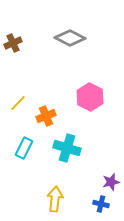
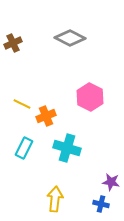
yellow line: moved 4 px right, 1 px down; rotated 72 degrees clockwise
purple star: rotated 24 degrees clockwise
